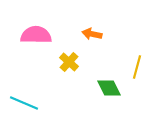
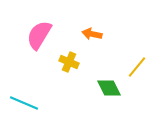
pink semicircle: moved 3 px right; rotated 60 degrees counterclockwise
yellow cross: rotated 18 degrees counterclockwise
yellow line: rotated 25 degrees clockwise
